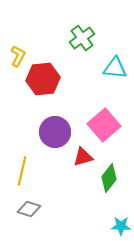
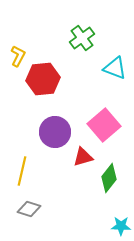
cyan triangle: rotated 15 degrees clockwise
